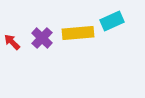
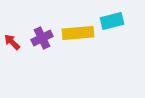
cyan rectangle: rotated 10 degrees clockwise
purple cross: rotated 20 degrees clockwise
